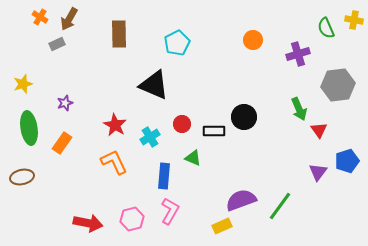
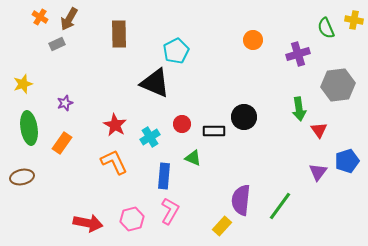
cyan pentagon: moved 1 px left, 8 px down
black triangle: moved 1 px right, 2 px up
green arrow: rotated 15 degrees clockwise
purple semicircle: rotated 64 degrees counterclockwise
yellow rectangle: rotated 24 degrees counterclockwise
